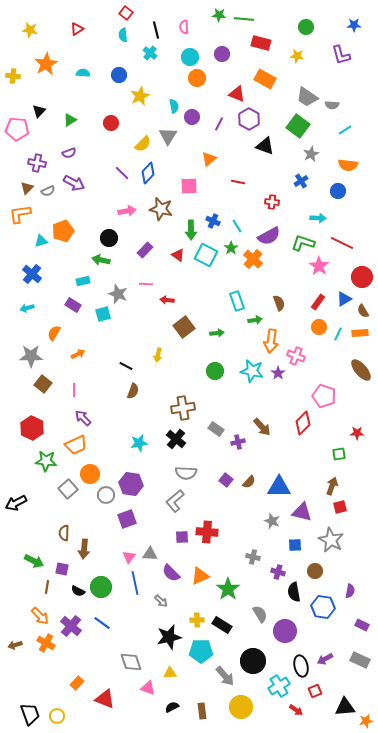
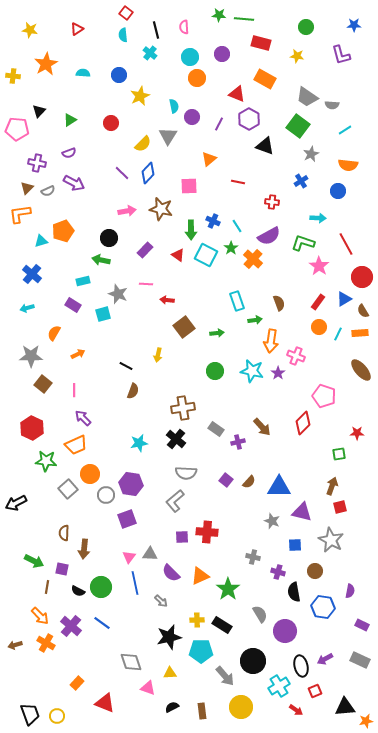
red line at (342, 243): moved 4 px right, 1 px down; rotated 35 degrees clockwise
red triangle at (105, 699): moved 4 px down
